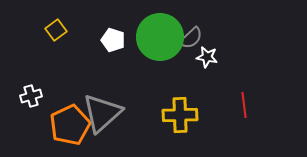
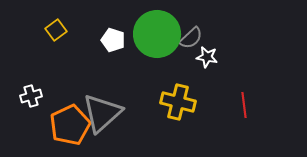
green circle: moved 3 px left, 3 px up
yellow cross: moved 2 px left, 13 px up; rotated 16 degrees clockwise
